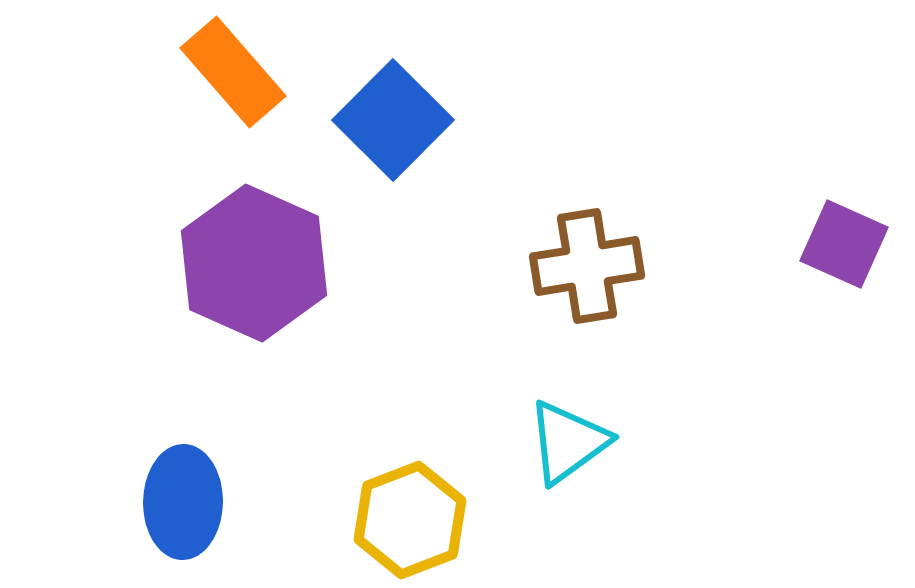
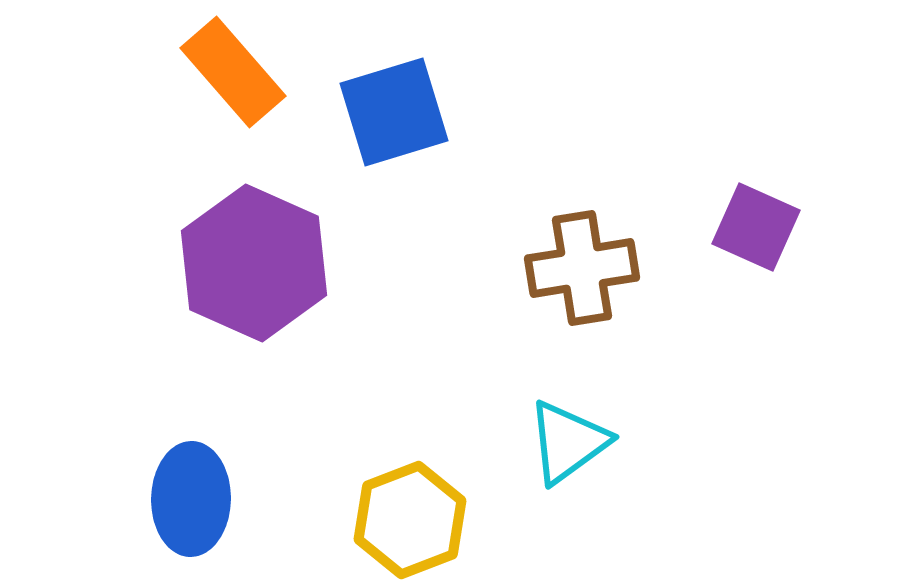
blue square: moved 1 px right, 8 px up; rotated 28 degrees clockwise
purple square: moved 88 px left, 17 px up
brown cross: moved 5 px left, 2 px down
blue ellipse: moved 8 px right, 3 px up
